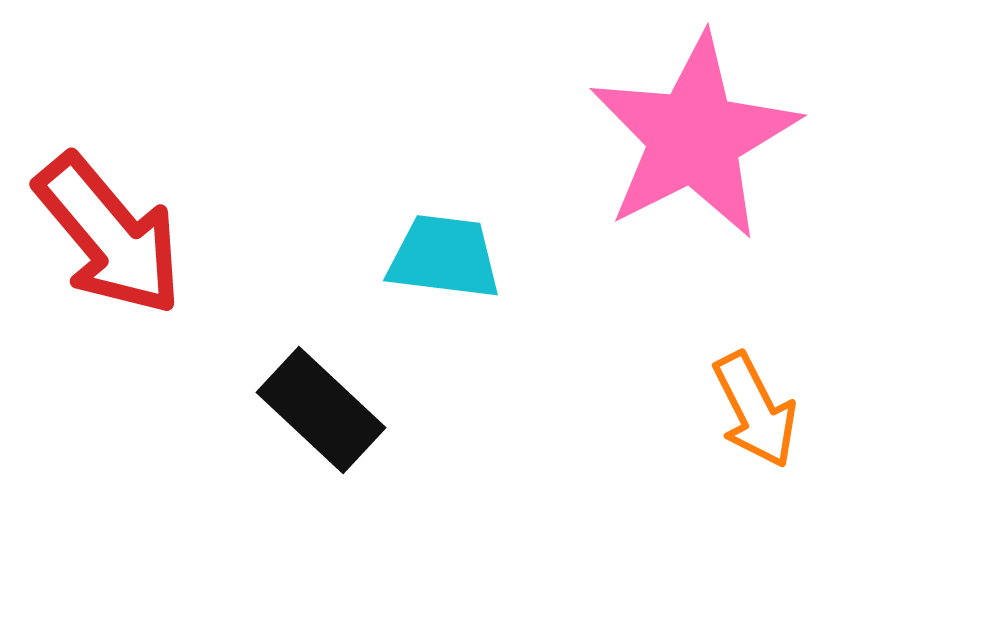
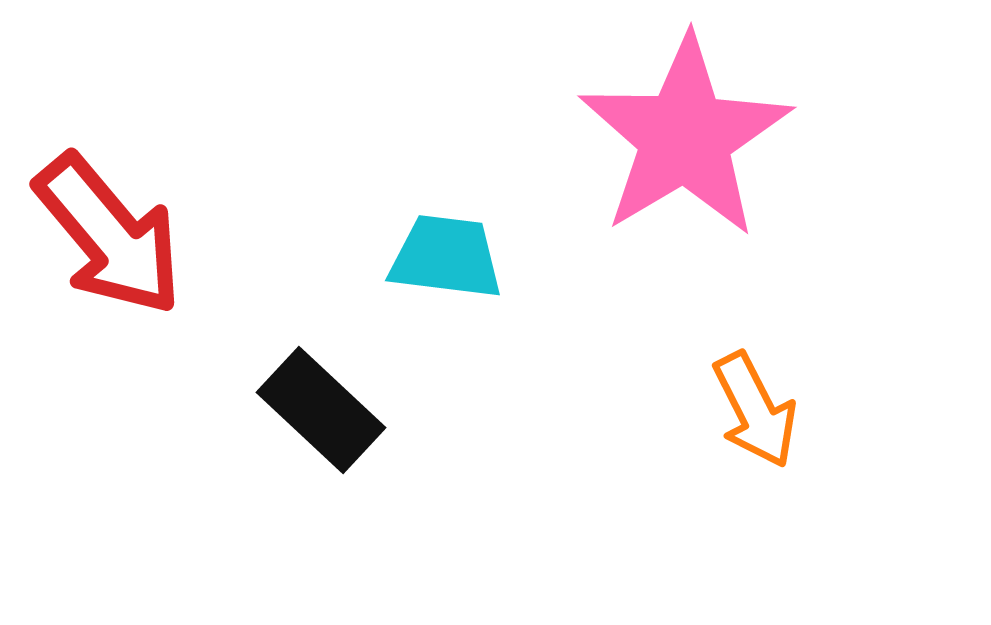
pink star: moved 9 px left; rotated 4 degrees counterclockwise
cyan trapezoid: moved 2 px right
